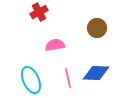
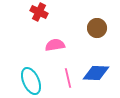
red cross: rotated 36 degrees counterclockwise
cyan ellipse: moved 1 px down
